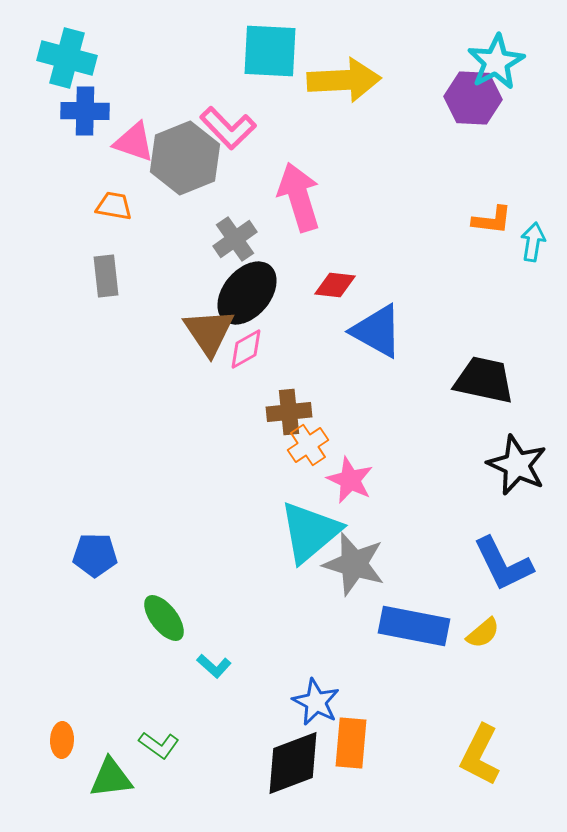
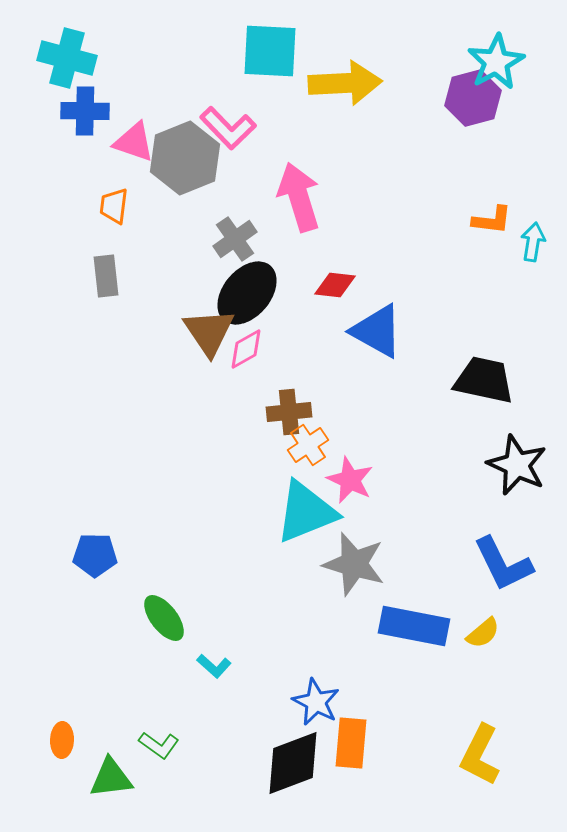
yellow arrow: moved 1 px right, 3 px down
purple hexagon: rotated 18 degrees counterclockwise
orange trapezoid: rotated 93 degrees counterclockwise
cyan triangle: moved 4 px left, 20 px up; rotated 18 degrees clockwise
